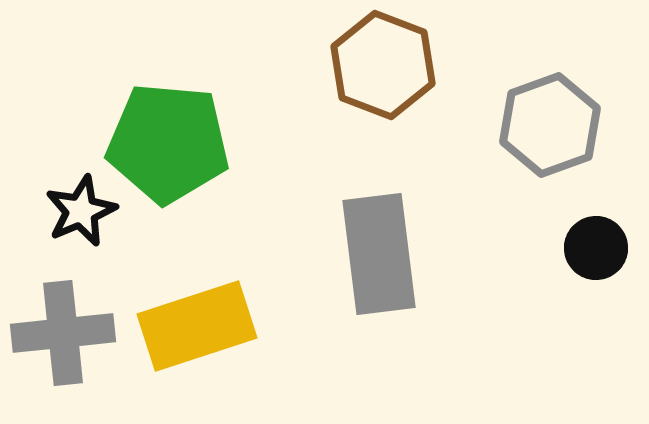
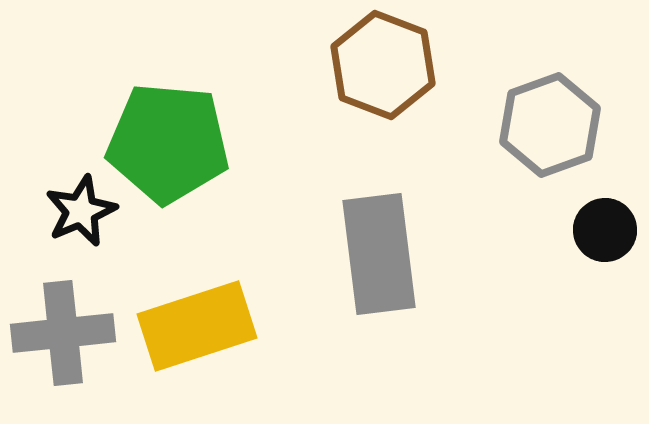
black circle: moved 9 px right, 18 px up
